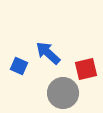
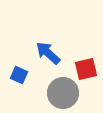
blue square: moved 9 px down
